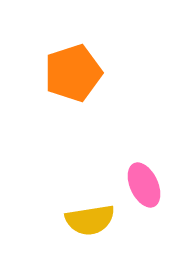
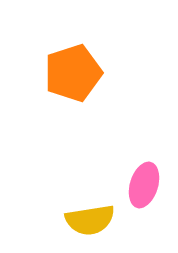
pink ellipse: rotated 42 degrees clockwise
